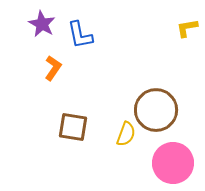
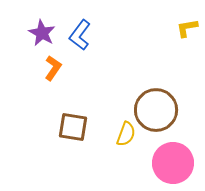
purple star: moved 9 px down
blue L-shape: rotated 48 degrees clockwise
